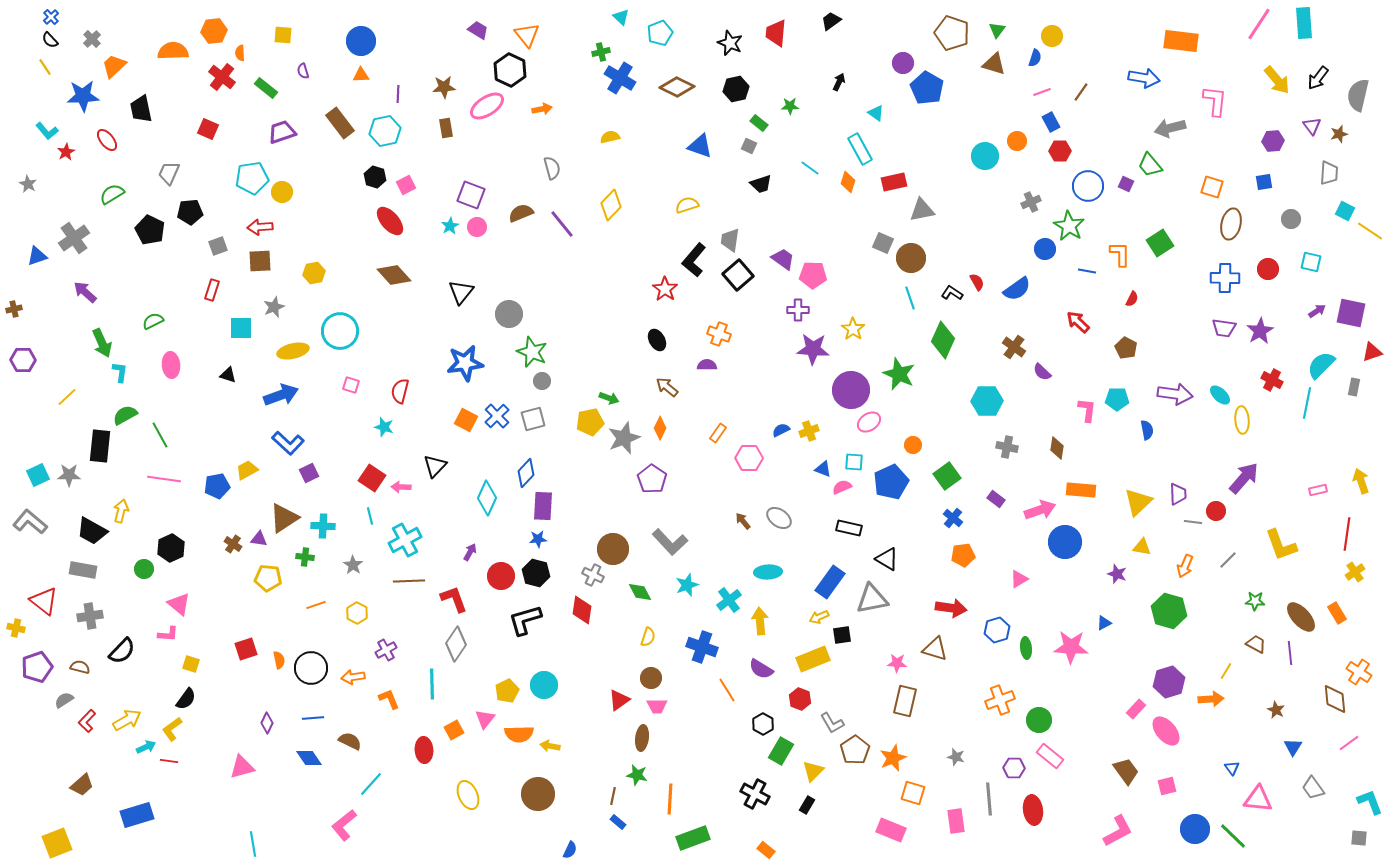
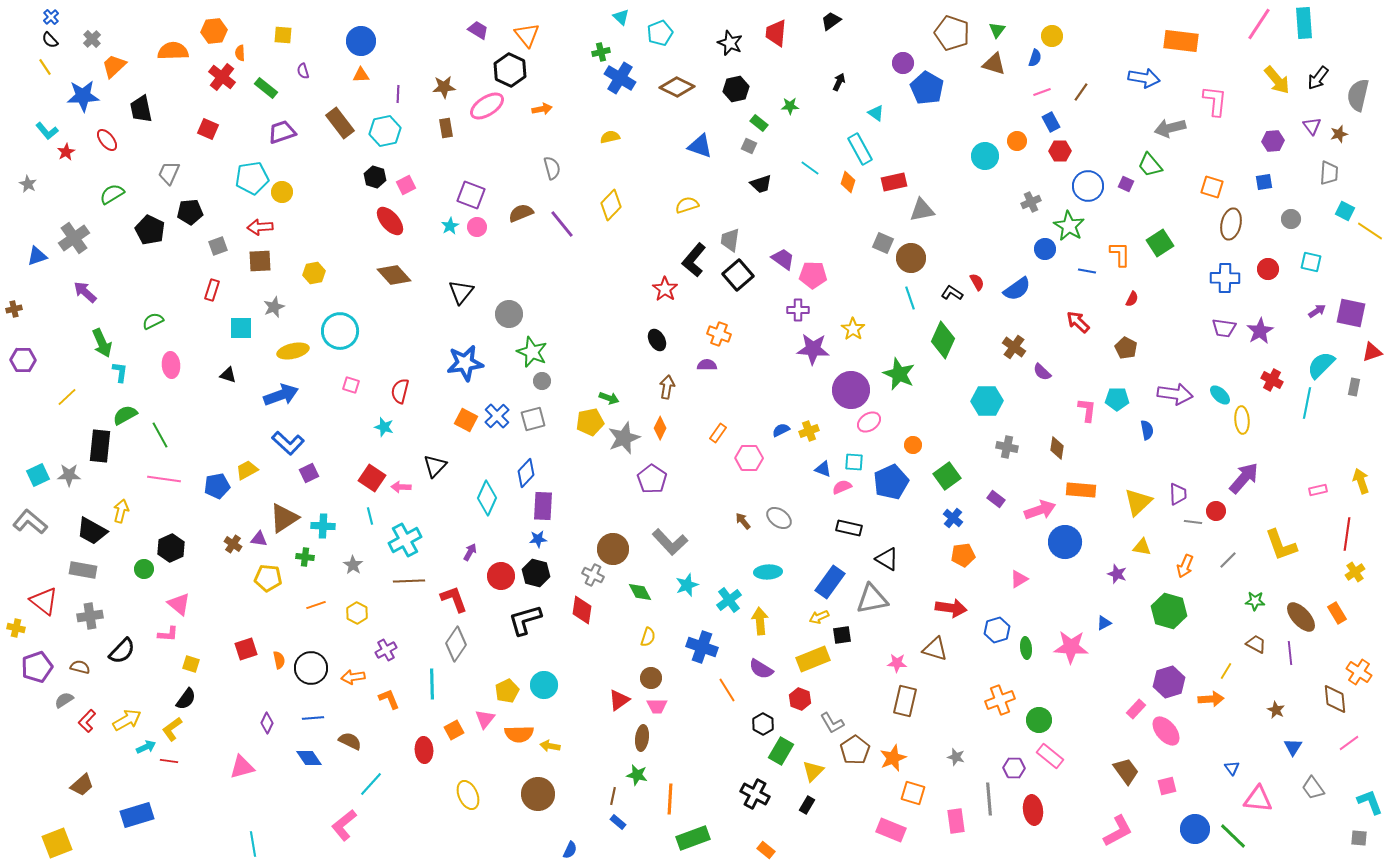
brown arrow at (667, 387): rotated 60 degrees clockwise
